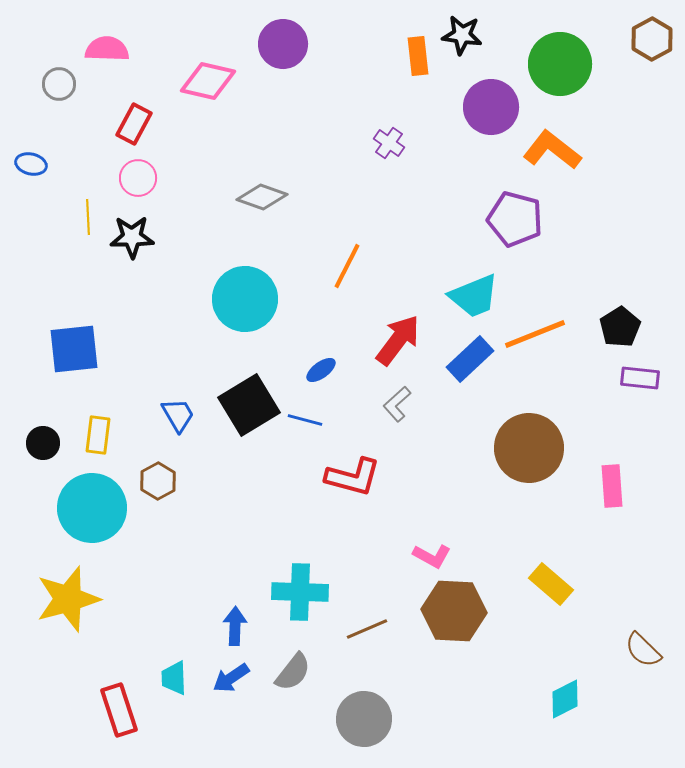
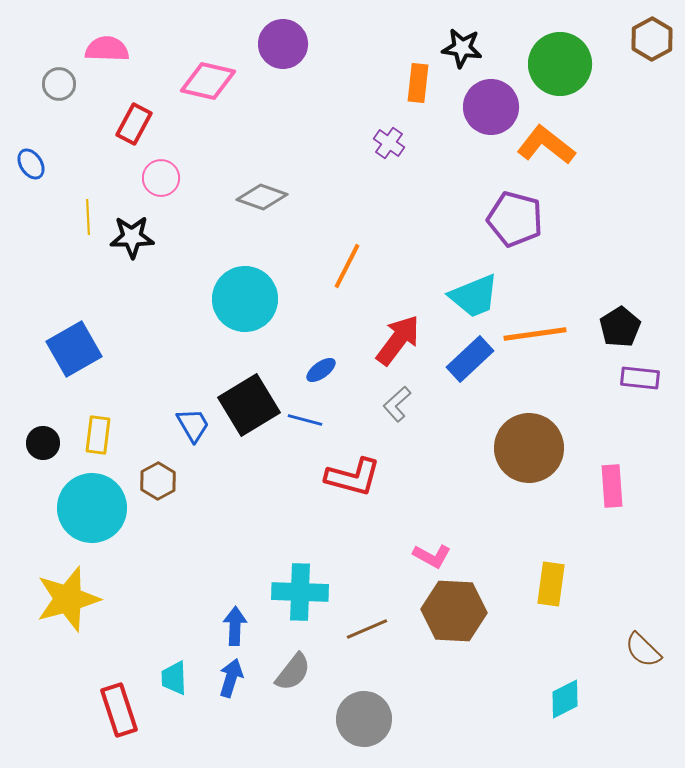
black star at (462, 35): moved 13 px down
orange rectangle at (418, 56): moved 27 px down; rotated 12 degrees clockwise
orange L-shape at (552, 150): moved 6 px left, 5 px up
blue ellipse at (31, 164): rotated 44 degrees clockwise
pink circle at (138, 178): moved 23 px right
orange line at (535, 334): rotated 14 degrees clockwise
blue square at (74, 349): rotated 24 degrees counterclockwise
blue trapezoid at (178, 415): moved 15 px right, 10 px down
yellow rectangle at (551, 584): rotated 57 degrees clockwise
blue arrow at (231, 678): rotated 141 degrees clockwise
